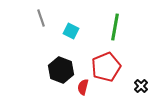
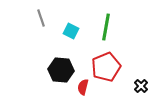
green line: moved 9 px left
black hexagon: rotated 15 degrees counterclockwise
